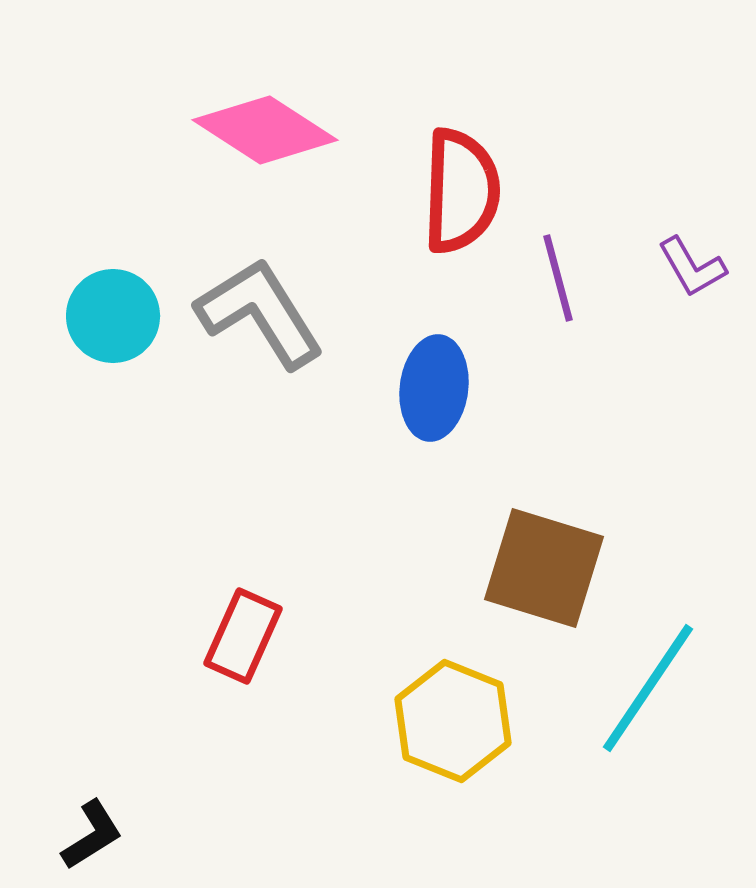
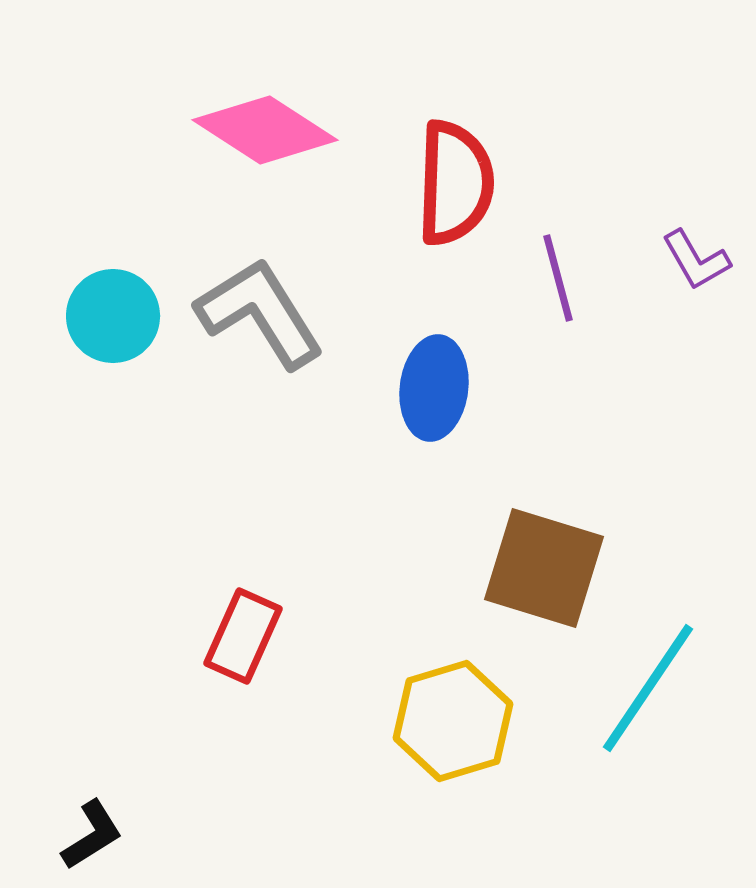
red semicircle: moved 6 px left, 8 px up
purple L-shape: moved 4 px right, 7 px up
yellow hexagon: rotated 21 degrees clockwise
